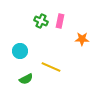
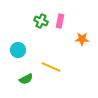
cyan circle: moved 2 px left, 1 px up
